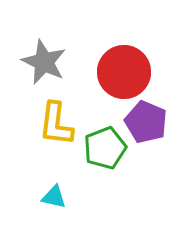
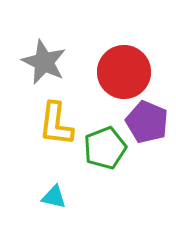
purple pentagon: moved 1 px right
